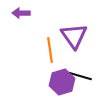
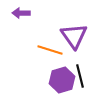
orange line: rotated 65 degrees counterclockwise
black line: rotated 60 degrees clockwise
purple hexagon: moved 2 px up
